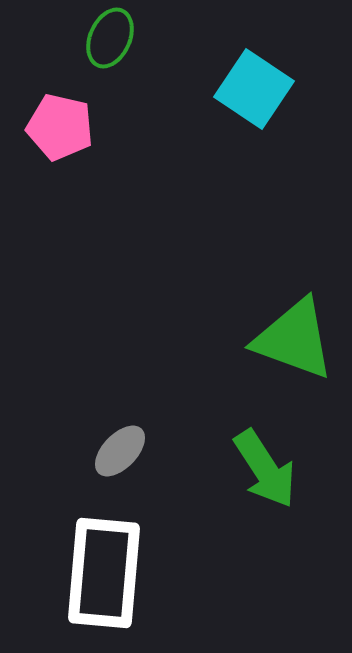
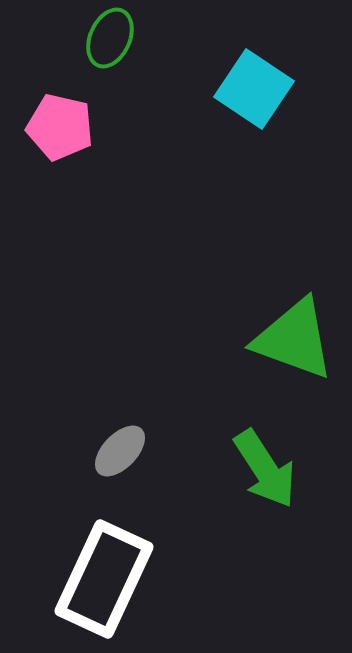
white rectangle: moved 6 px down; rotated 20 degrees clockwise
